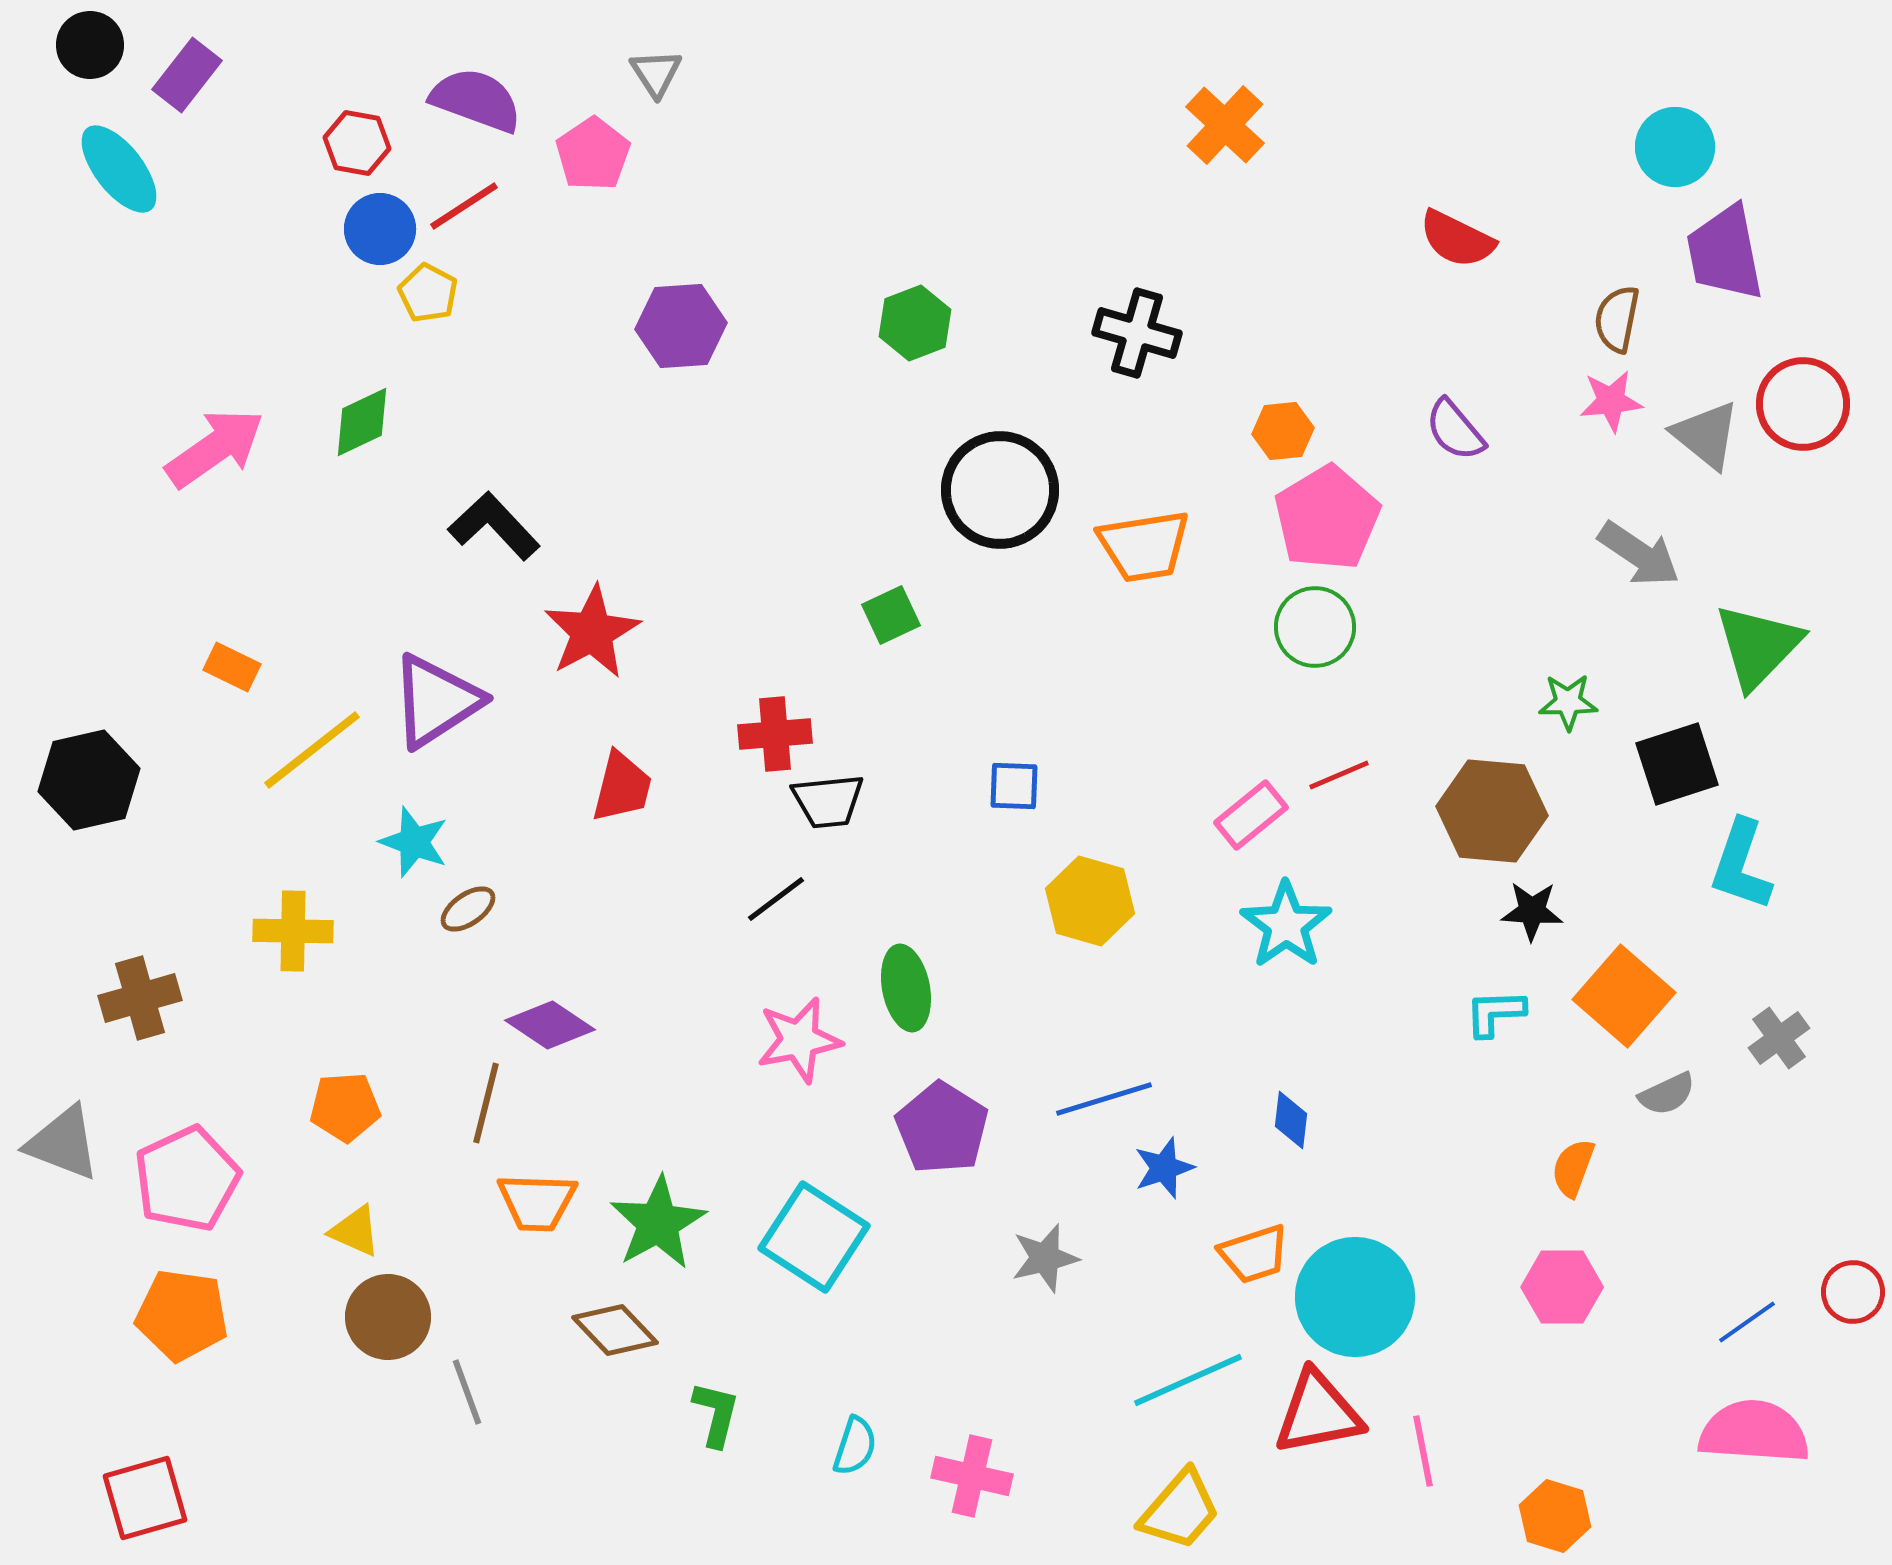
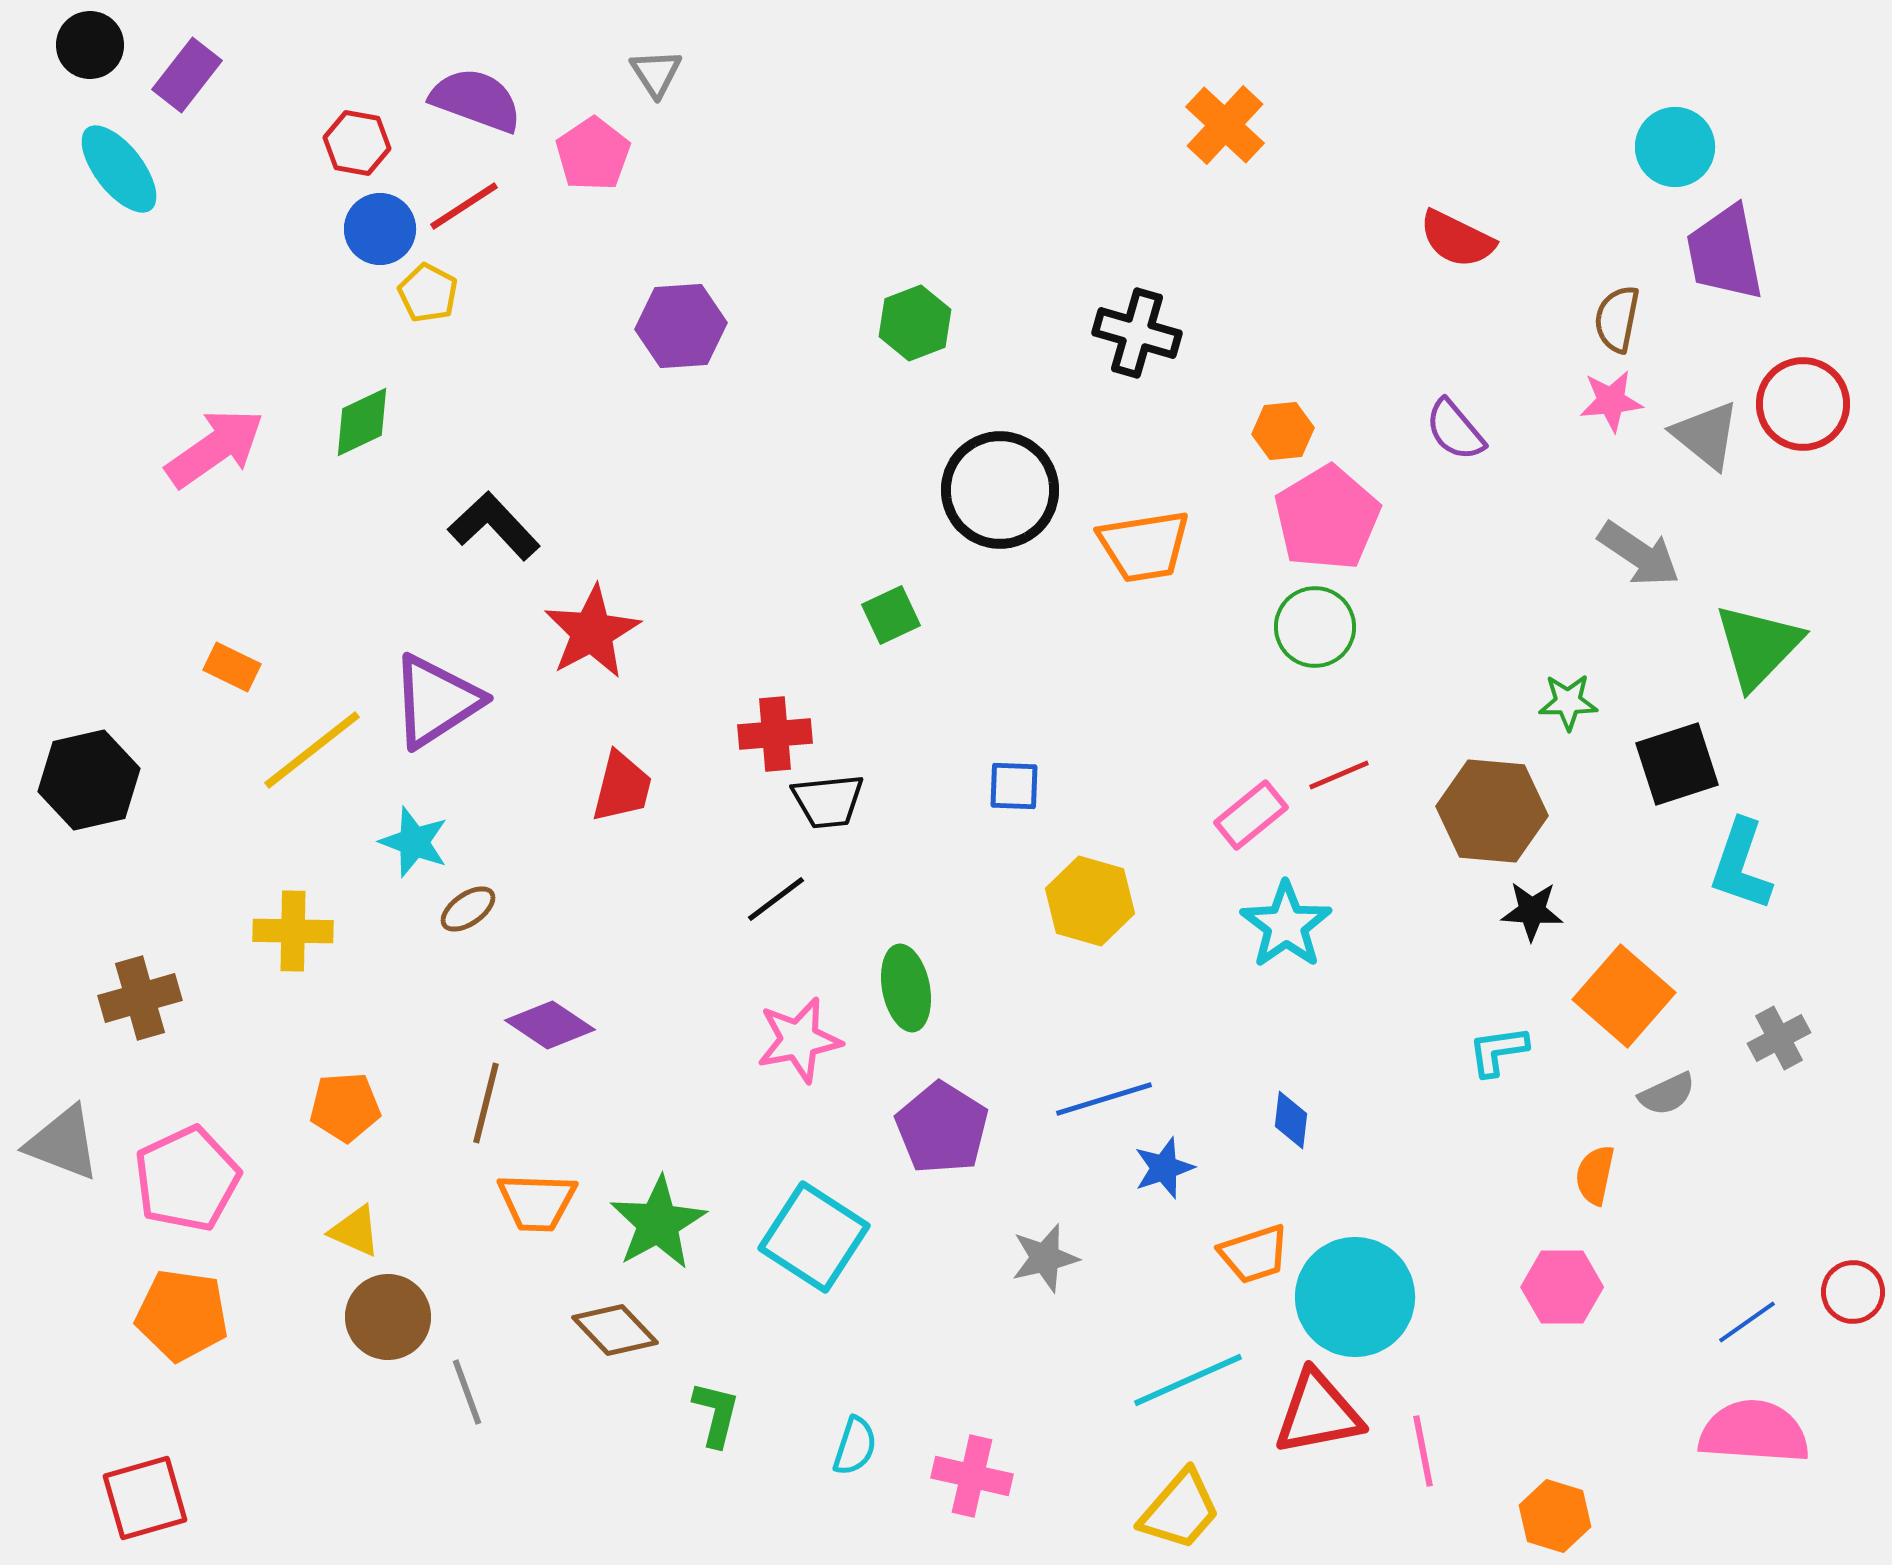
cyan L-shape at (1495, 1013): moved 3 px right, 38 px down; rotated 6 degrees counterclockwise
gray cross at (1779, 1038): rotated 8 degrees clockwise
orange semicircle at (1573, 1168): moved 22 px right, 7 px down; rotated 8 degrees counterclockwise
